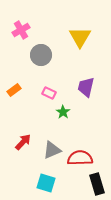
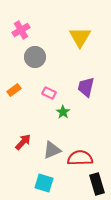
gray circle: moved 6 px left, 2 px down
cyan square: moved 2 px left
